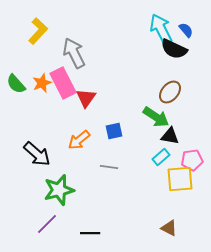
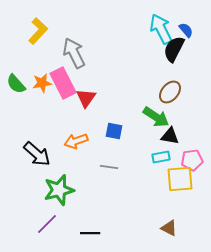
black semicircle: rotated 92 degrees clockwise
orange star: rotated 12 degrees clockwise
blue square: rotated 24 degrees clockwise
orange arrow: moved 3 px left, 1 px down; rotated 20 degrees clockwise
cyan rectangle: rotated 30 degrees clockwise
